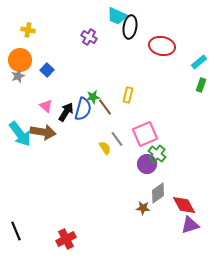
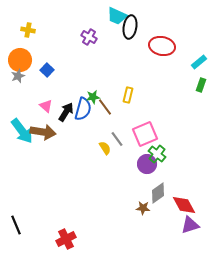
cyan arrow: moved 2 px right, 3 px up
black line: moved 6 px up
